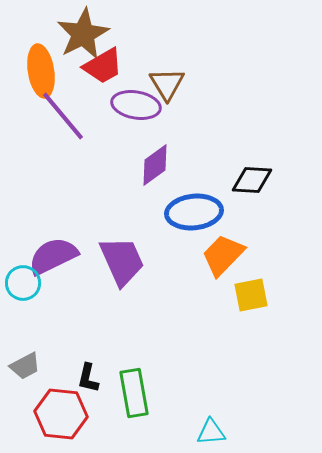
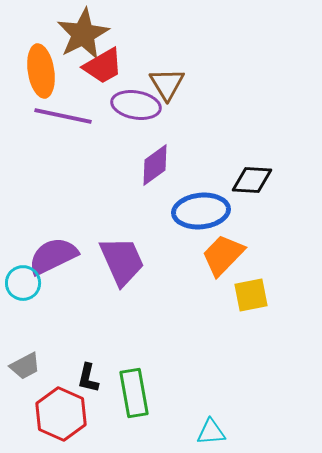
purple line: rotated 38 degrees counterclockwise
blue ellipse: moved 7 px right, 1 px up
red hexagon: rotated 18 degrees clockwise
